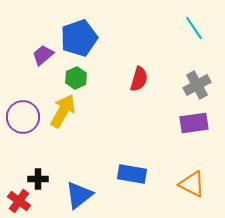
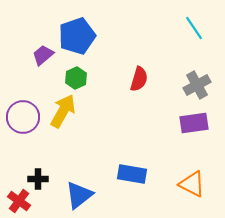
blue pentagon: moved 2 px left, 2 px up
